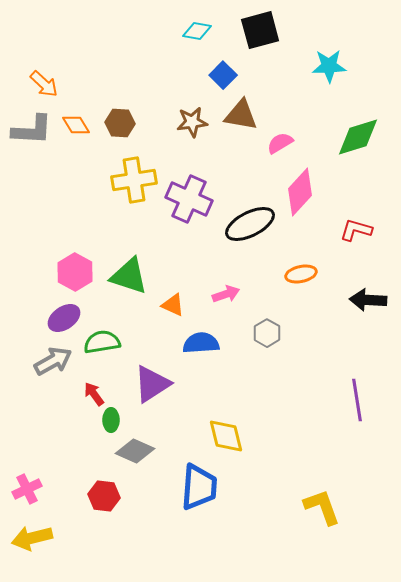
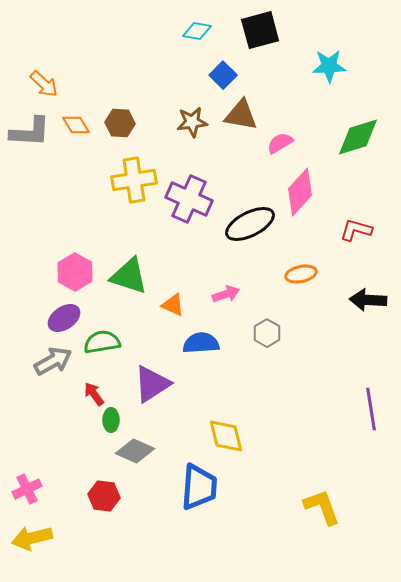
gray L-shape: moved 2 px left, 2 px down
purple line: moved 14 px right, 9 px down
